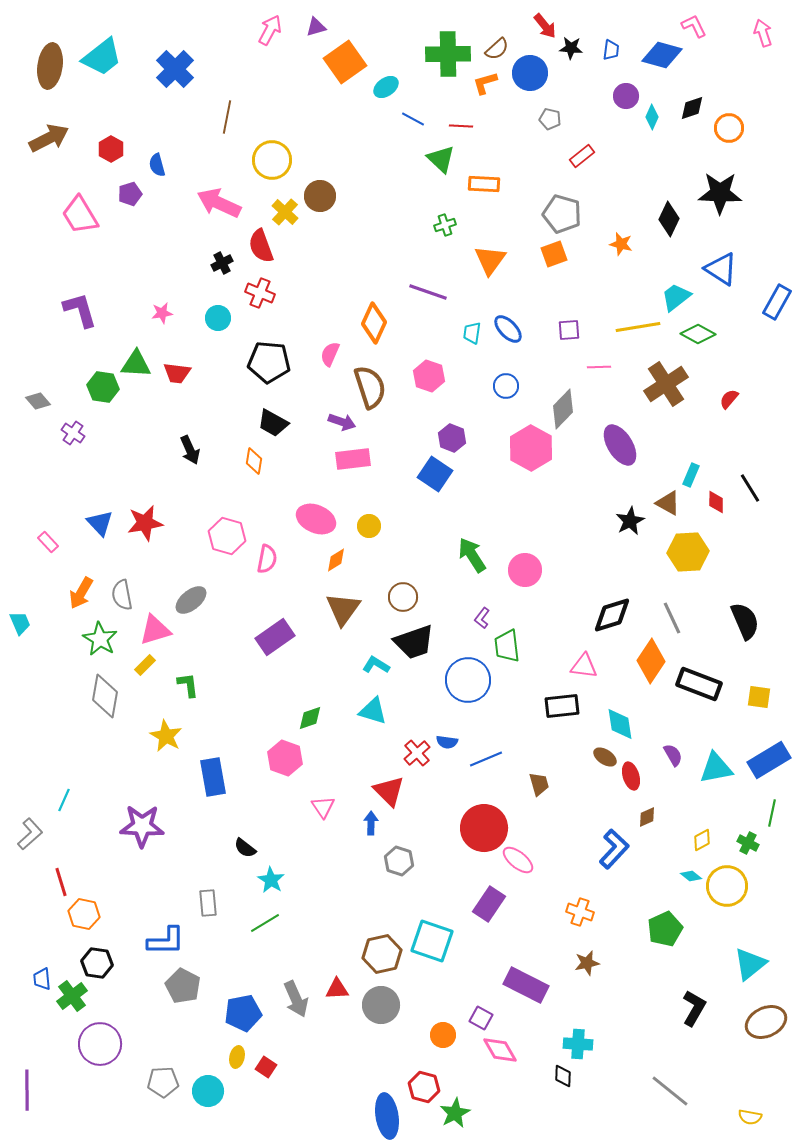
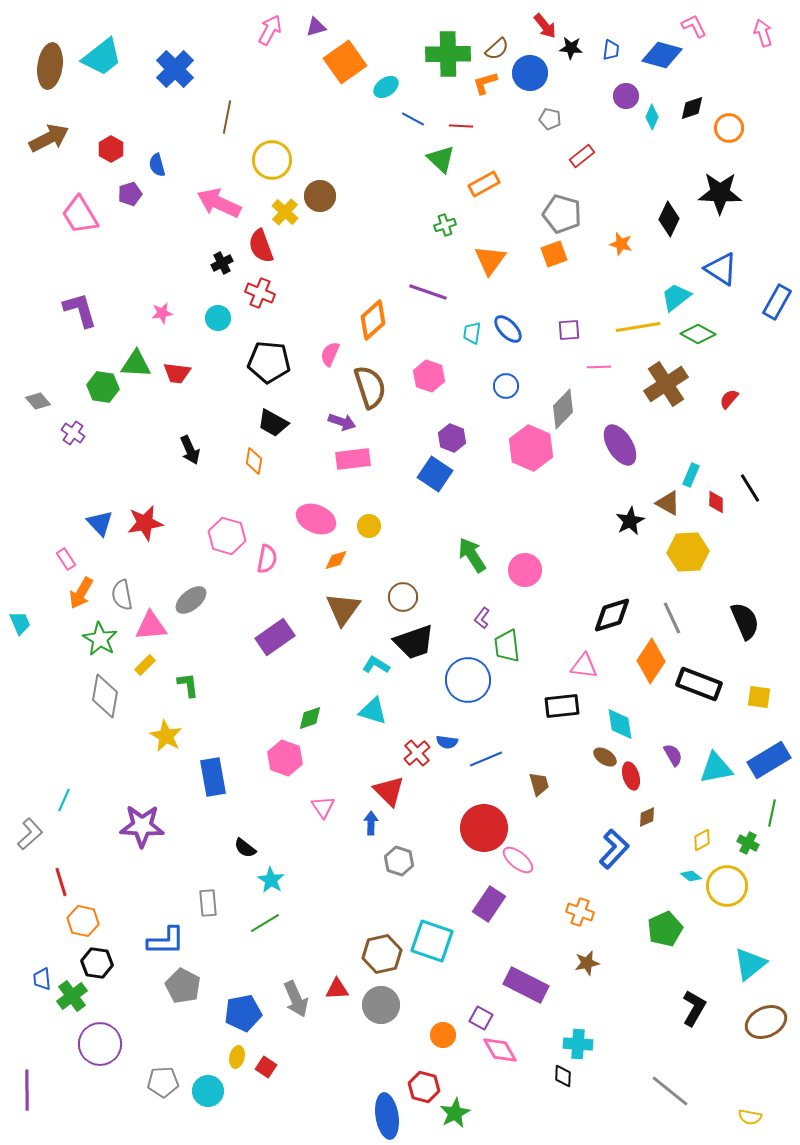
orange rectangle at (484, 184): rotated 32 degrees counterclockwise
orange diamond at (374, 323): moved 1 px left, 3 px up; rotated 24 degrees clockwise
pink hexagon at (531, 448): rotated 6 degrees counterclockwise
pink rectangle at (48, 542): moved 18 px right, 17 px down; rotated 10 degrees clockwise
orange diamond at (336, 560): rotated 15 degrees clockwise
pink triangle at (155, 630): moved 4 px left, 4 px up; rotated 12 degrees clockwise
orange hexagon at (84, 914): moved 1 px left, 7 px down
